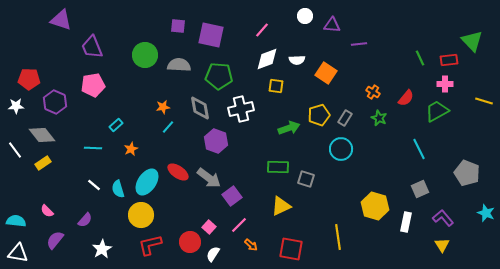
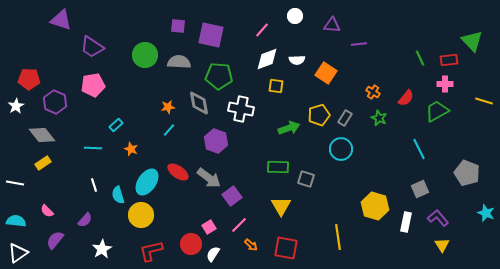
white circle at (305, 16): moved 10 px left
purple trapezoid at (92, 47): rotated 35 degrees counterclockwise
gray semicircle at (179, 65): moved 3 px up
white star at (16, 106): rotated 28 degrees counterclockwise
orange star at (163, 107): moved 5 px right
gray diamond at (200, 108): moved 1 px left, 5 px up
white cross at (241, 109): rotated 25 degrees clockwise
cyan line at (168, 127): moved 1 px right, 3 px down
orange star at (131, 149): rotated 24 degrees counterclockwise
white line at (15, 150): moved 33 px down; rotated 42 degrees counterclockwise
white line at (94, 185): rotated 32 degrees clockwise
cyan semicircle at (118, 189): moved 6 px down
yellow triangle at (281, 206): rotated 35 degrees counterclockwise
purple L-shape at (443, 218): moved 5 px left
pink square at (209, 227): rotated 16 degrees clockwise
red circle at (190, 242): moved 1 px right, 2 px down
red L-shape at (150, 245): moved 1 px right, 6 px down
red square at (291, 249): moved 5 px left, 1 px up
white triangle at (18, 253): rotated 45 degrees counterclockwise
